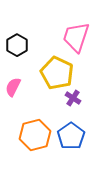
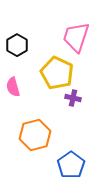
pink semicircle: rotated 42 degrees counterclockwise
purple cross: rotated 21 degrees counterclockwise
blue pentagon: moved 29 px down
